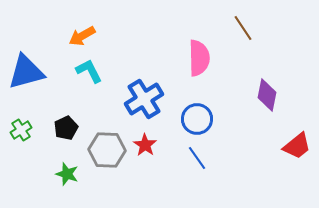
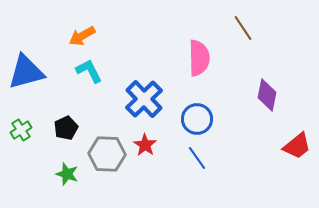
blue cross: rotated 12 degrees counterclockwise
gray hexagon: moved 4 px down
